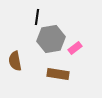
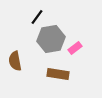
black line: rotated 28 degrees clockwise
